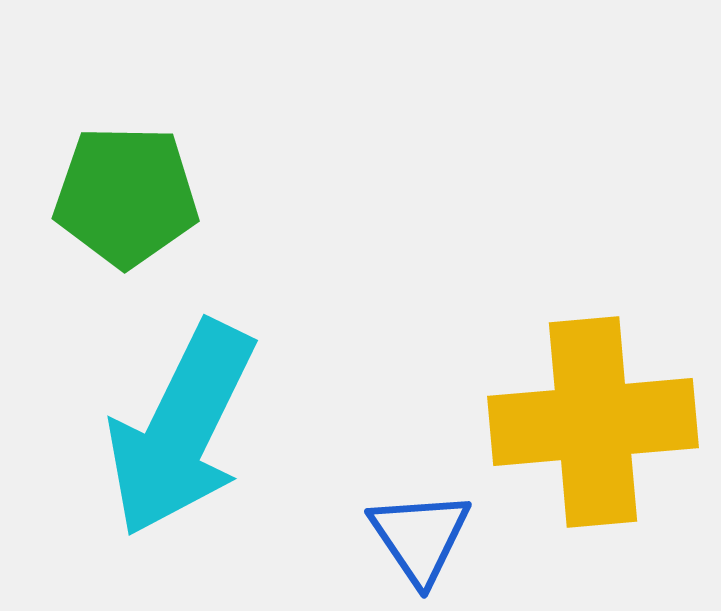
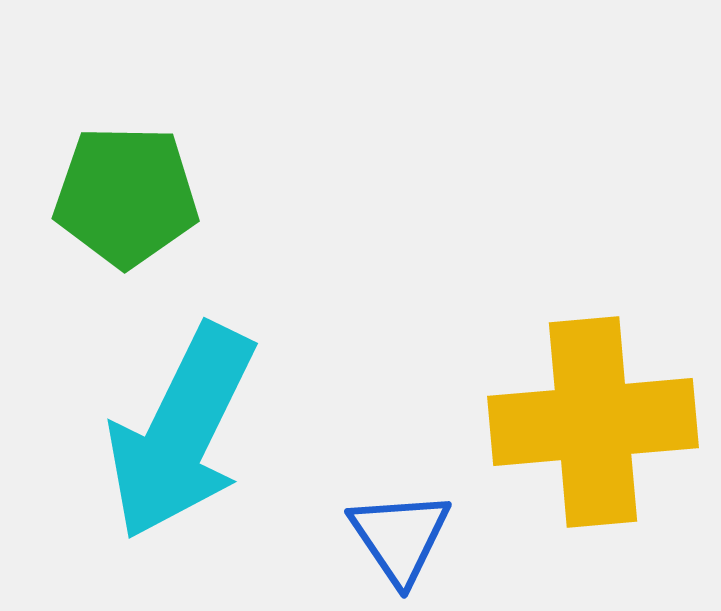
cyan arrow: moved 3 px down
blue triangle: moved 20 px left
